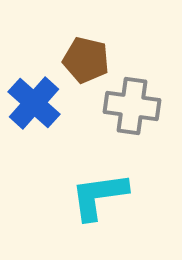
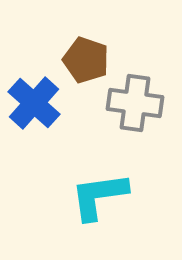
brown pentagon: rotated 6 degrees clockwise
gray cross: moved 3 px right, 3 px up
